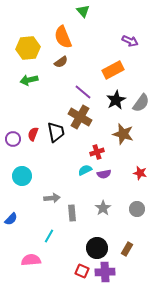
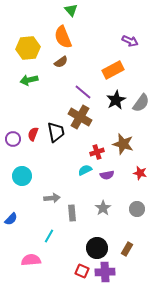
green triangle: moved 12 px left, 1 px up
brown star: moved 10 px down
purple semicircle: moved 3 px right, 1 px down
